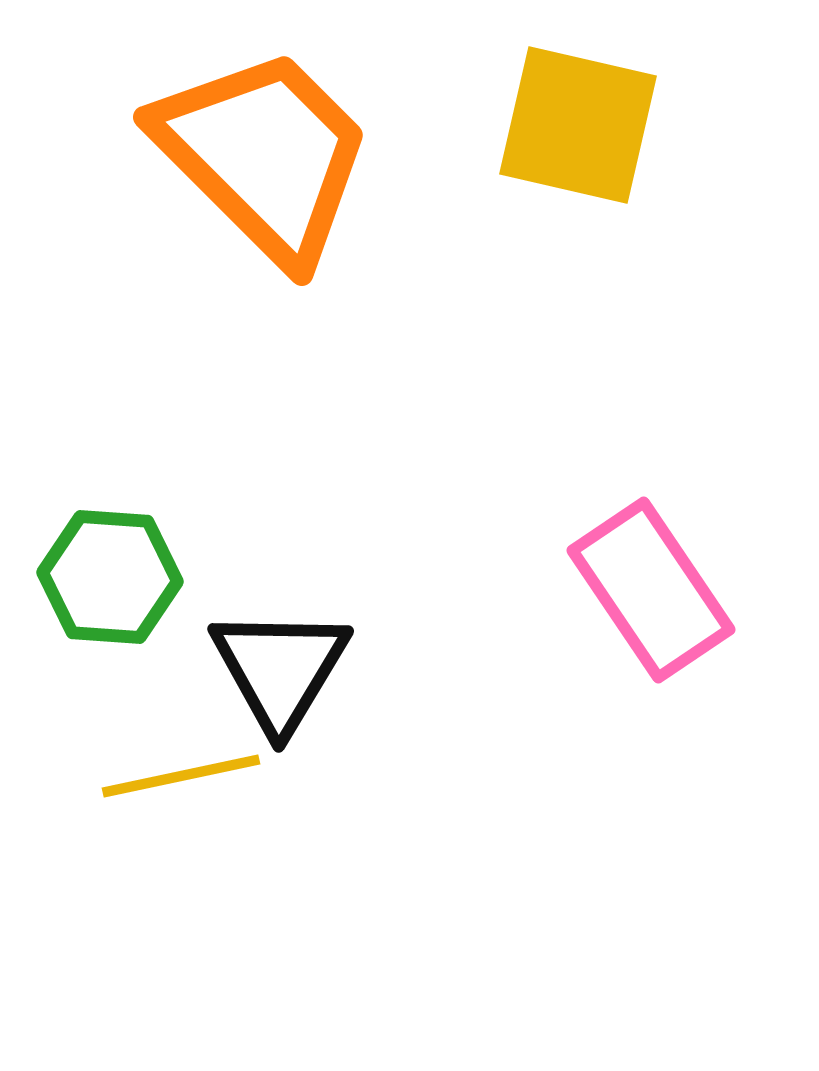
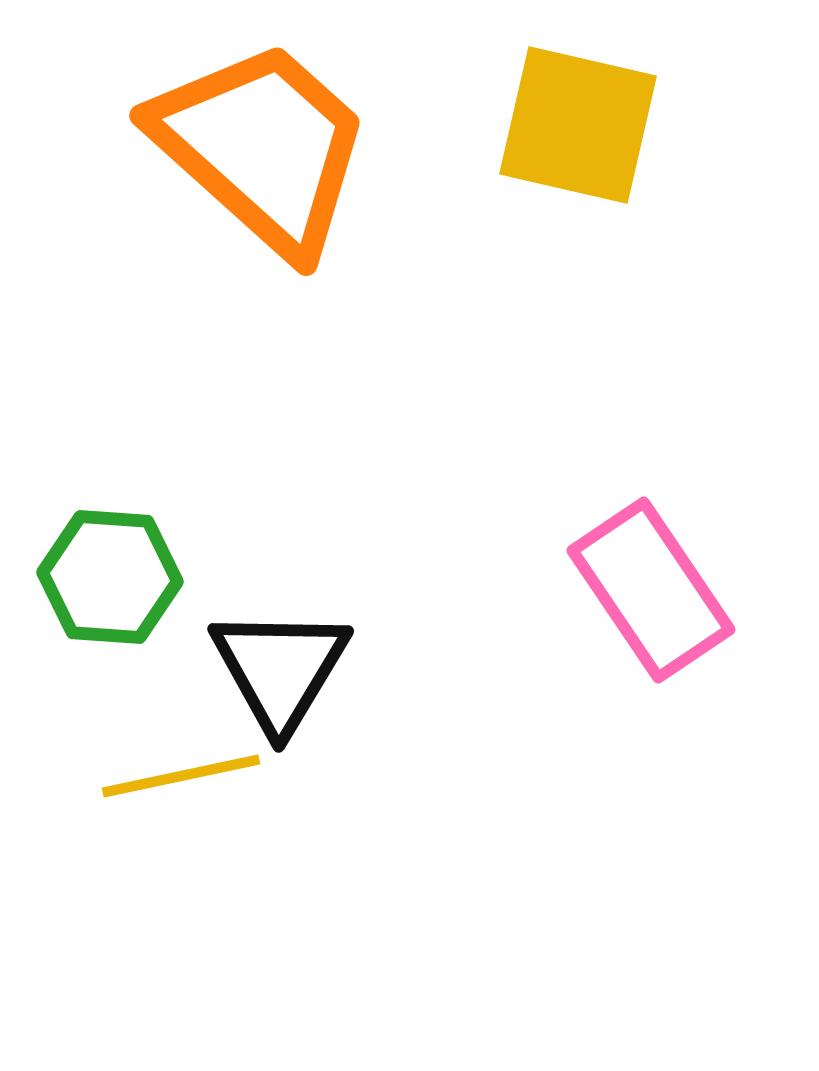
orange trapezoid: moved 2 px left, 8 px up; rotated 3 degrees counterclockwise
